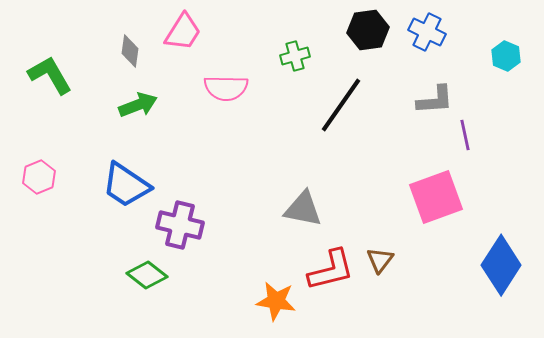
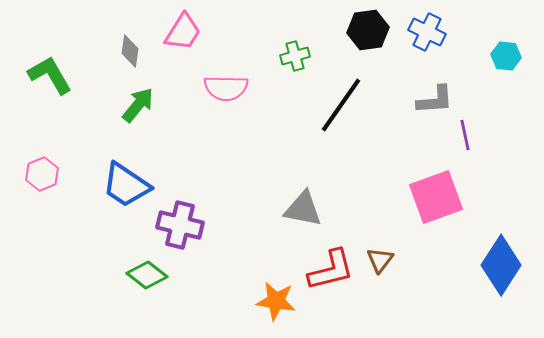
cyan hexagon: rotated 16 degrees counterclockwise
green arrow: rotated 30 degrees counterclockwise
pink hexagon: moved 3 px right, 3 px up
